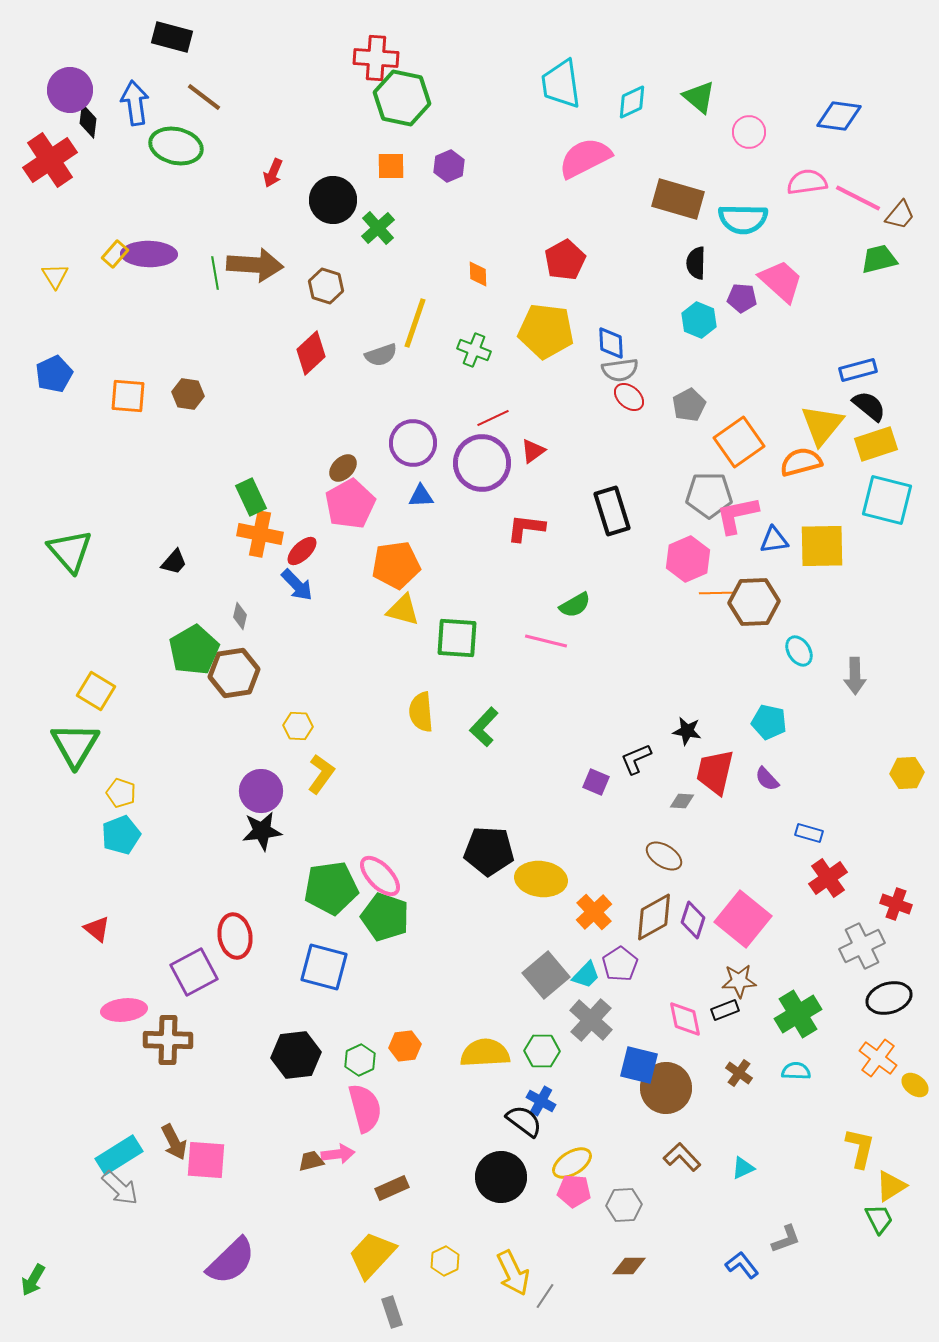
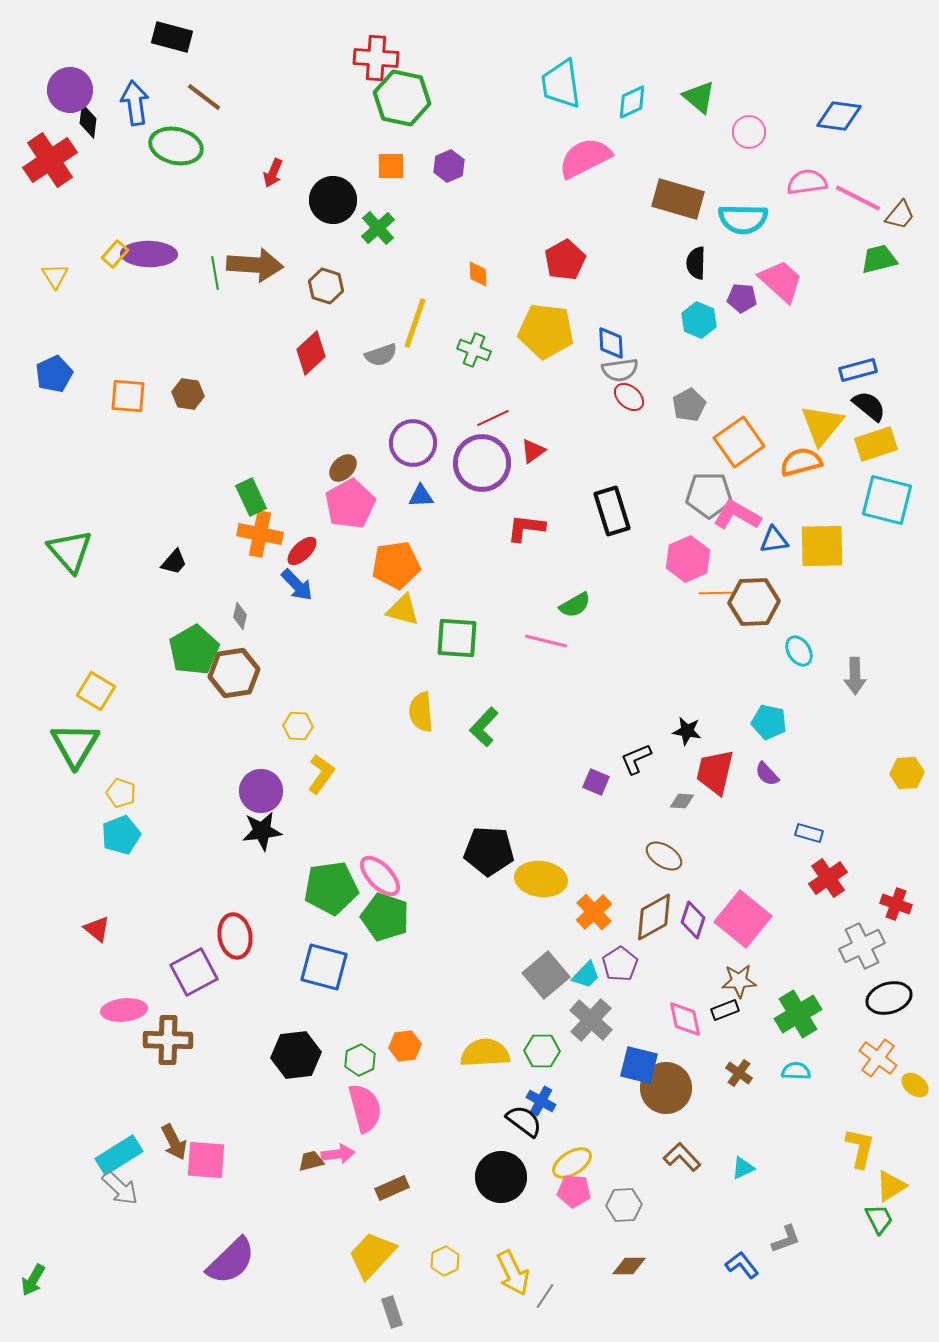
pink L-shape at (737, 515): rotated 42 degrees clockwise
purple semicircle at (767, 779): moved 5 px up
